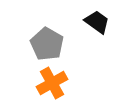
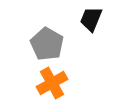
black trapezoid: moved 6 px left, 3 px up; rotated 104 degrees counterclockwise
